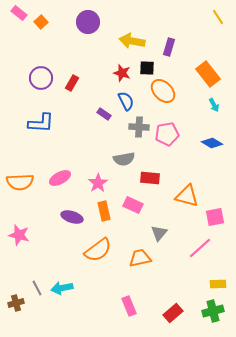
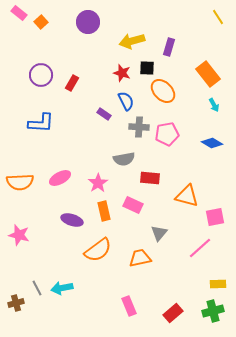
yellow arrow at (132, 41): rotated 25 degrees counterclockwise
purple circle at (41, 78): moved 3 px up
purple ellipse at (72, 217): moved 3 px down
